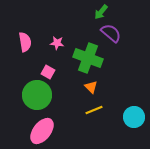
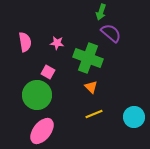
green arrow: rotated 21 degrees counterclockwise
yellow line: moved 4 px down
